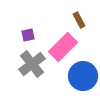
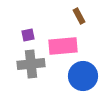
brown rectangle: moved 4 px up
pink rectangle: moved 1 px up; rotated 40 degrees clockwise
gray cross: moved 1 px left; rotated 32 degrees clockwise
